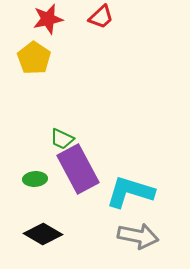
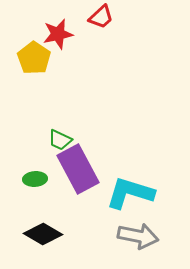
red star: moved 10 px right, 15 px down
green trapezoid: moved 2 px left, 1 px down
cyan L-shape: moved 1 px down
